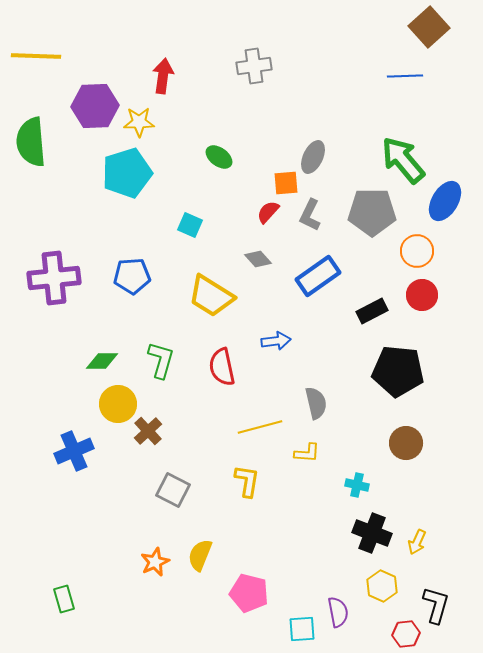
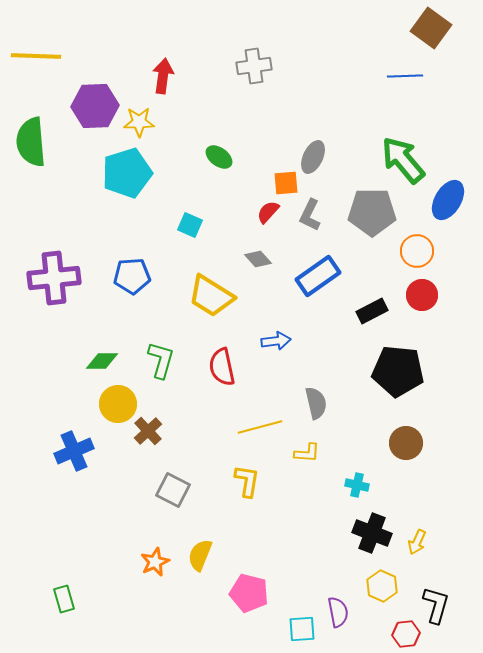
brown square at (429, 27): moved 2 px right, 1 px down; rotated 12 degrees counterclockwise
blue ellipse at (445, 201): moved 3 px right, 1 px up
